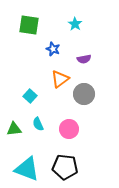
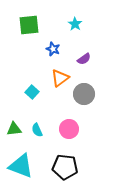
green square: rotated 15 degrees counterclockwise
purple semicircle: rotated 24 degrees counterclockwise
orange triangle: moved 1 px up
cyan square: moved 2 px right, 4 px up
cyan semicircle: moved 1 px left, 6 px down
cyan triangle: moved 6 px left, 3 px up
